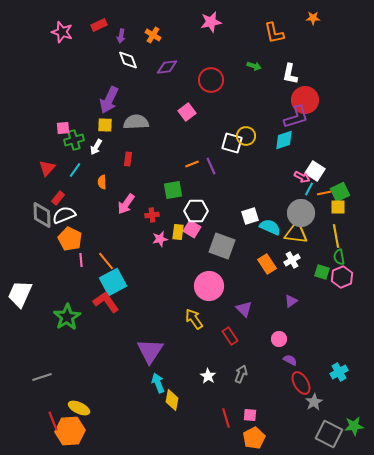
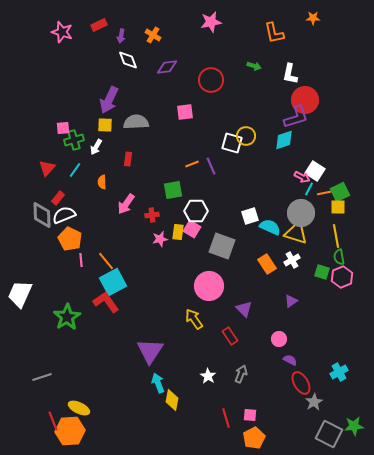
pink square at (187, 112): moved 2 px left; rotated 30 degrees clockwise
yellow triangle at (296, 233): rotated 10 degrees clockwise
